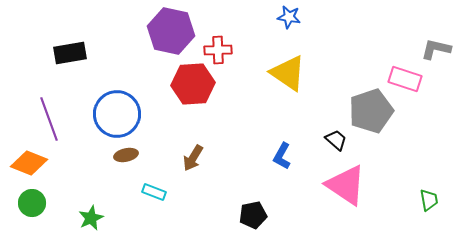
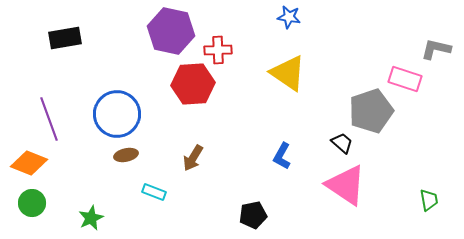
black rectangle: moved 5 px left, 15 px up
black trapezoid: moved 6 px right, 3 px down
